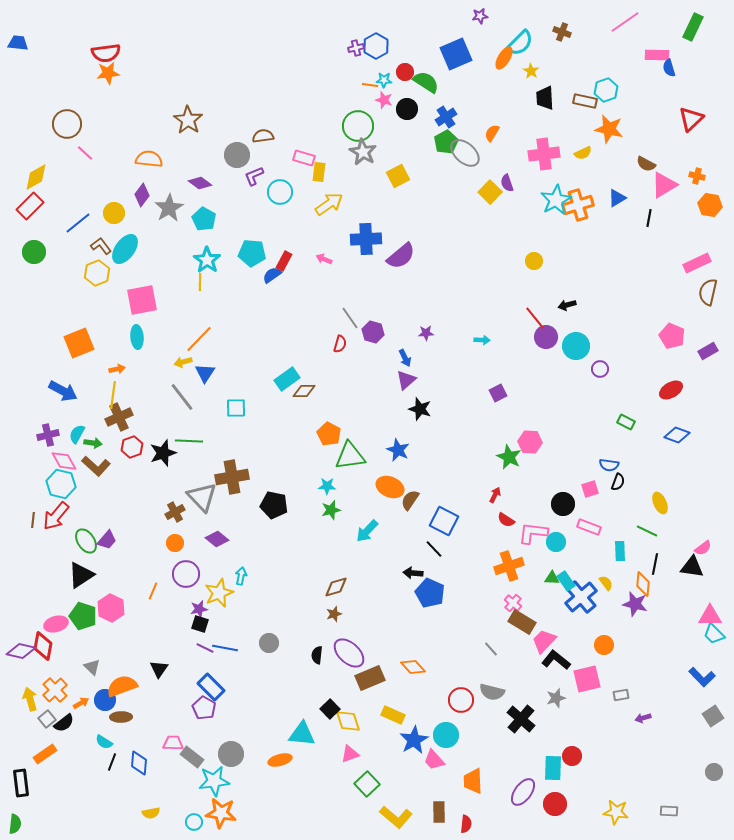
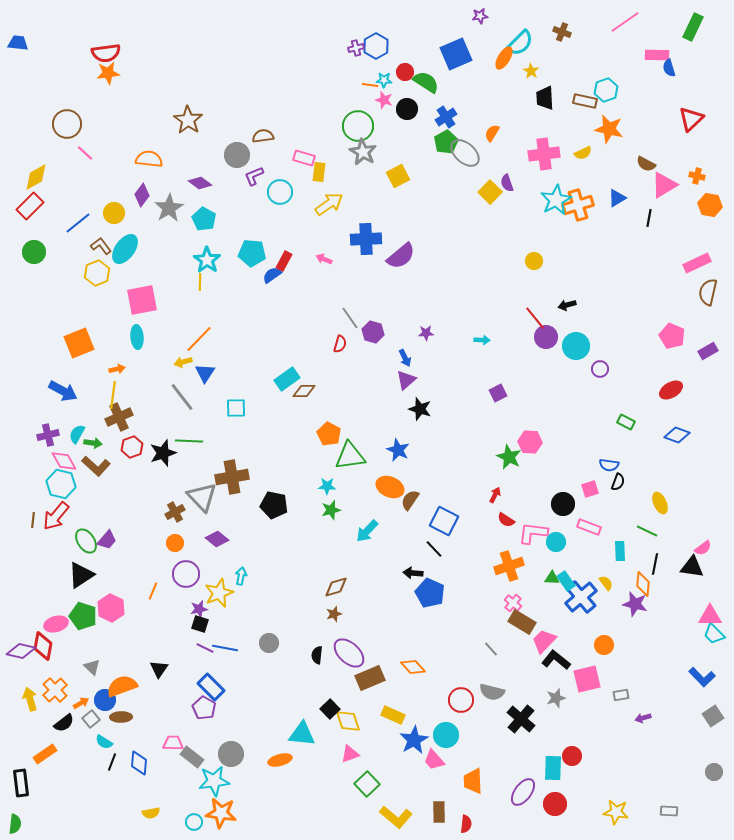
gray square at (47, 719): moved 44 px right
